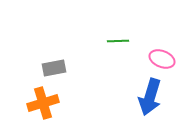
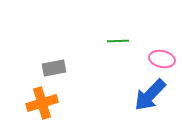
pink ellipse: rotated 10 degrees counterclockwise
blue arrow: moved 2 px up; rotated 27 degrees clockwise
orange cross: moved 1 px left
